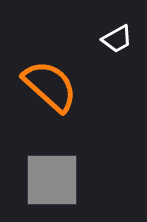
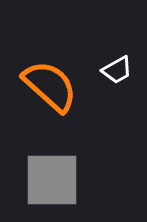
white trapezoid: moved 31 px down
